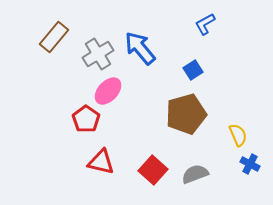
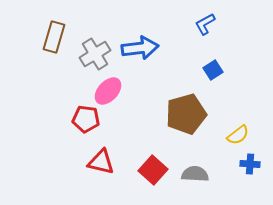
brown rectangle: rotated 24 degrees counterclockwise
blue arrow: rotated 123 degrees clockwise
gray cross: moved 3 px left
blue square: moved 20 px right
red pentagon: rotated 28 degrees counterclockwise
yellow semicircle: rotated 75 degrees clockwise
blue cross: rotated 24 degrees counterclockwise
gray semicircle: rotated 24 degrees clockwise
